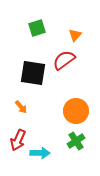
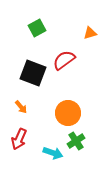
green square: rotated 12 degrees counterclockwise
orange triangle: moved 15 px right, 2 px up; rotated 32 degrees clockwise
black square: rotated 12 degrees clockwise
orange circle: moved 8 px left, 2 px down
red arrow: moved 1 px right, 1 px up
cyan arrow: moved 13 px right; rotated 18 degrees clockwise
